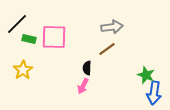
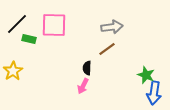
pink square: moved 12 px up
yellow star: moved 10 px left, 1 px down
